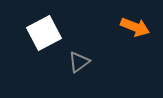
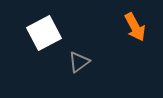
orange arrow: rotated 40 degrees clockwise
